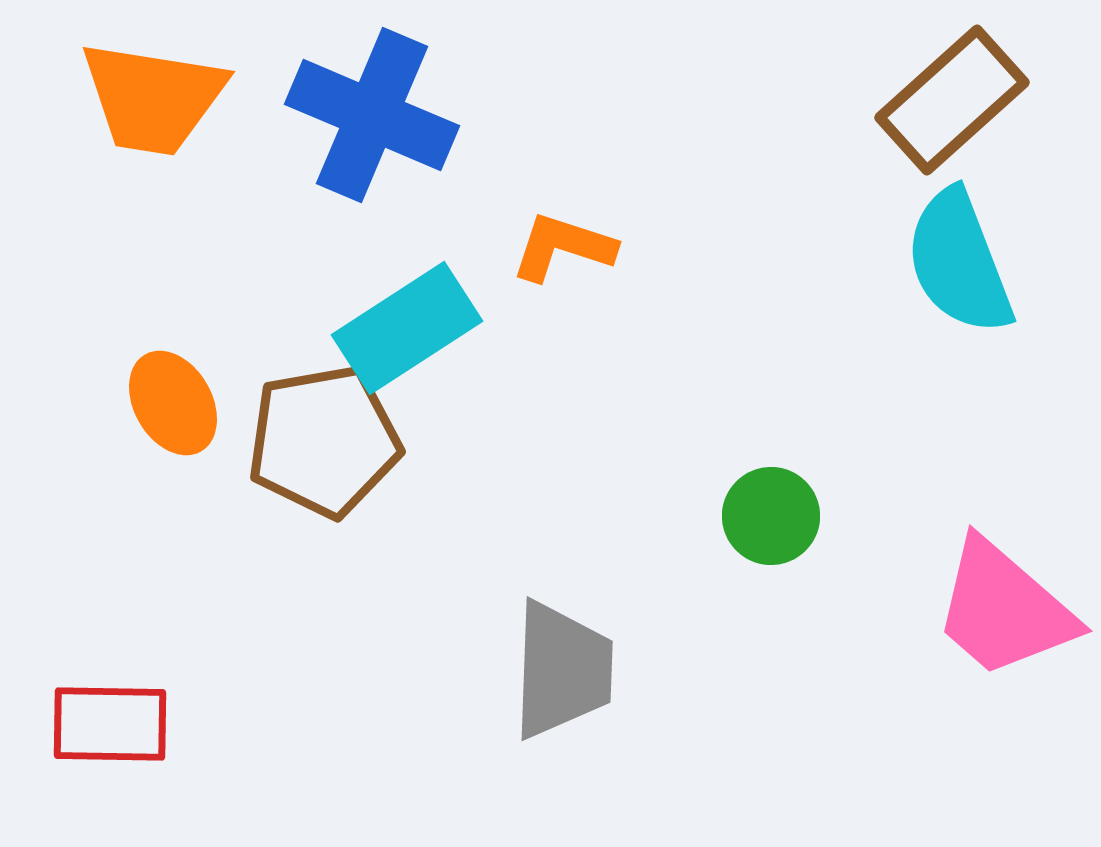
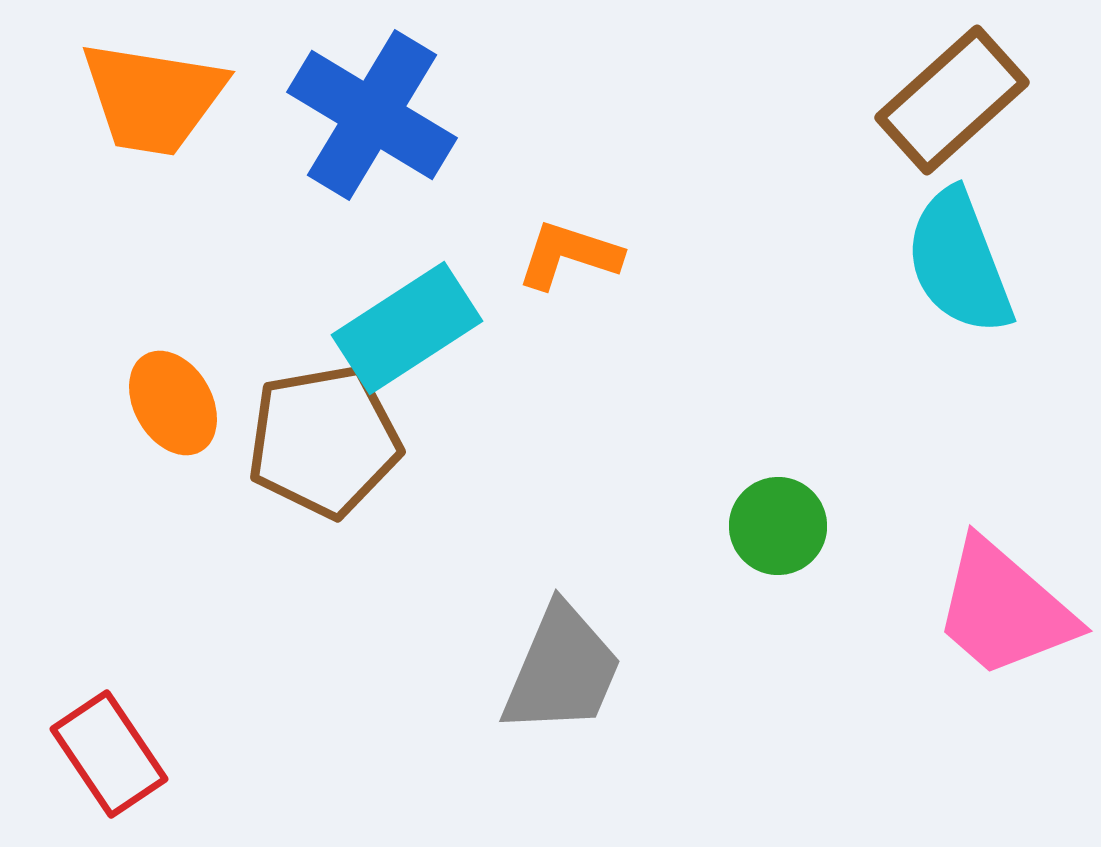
blue cross: rotated 8 degrees clockwise
orange L-shape: moved 6 px right, 8 px down
green circle: moved 7 px right, 10 px down
gray trapezoid: rotated 21 degrees clockwise
red rectangle: moved 1 px left, 30 px down; rotated 55 degrees clockwise
